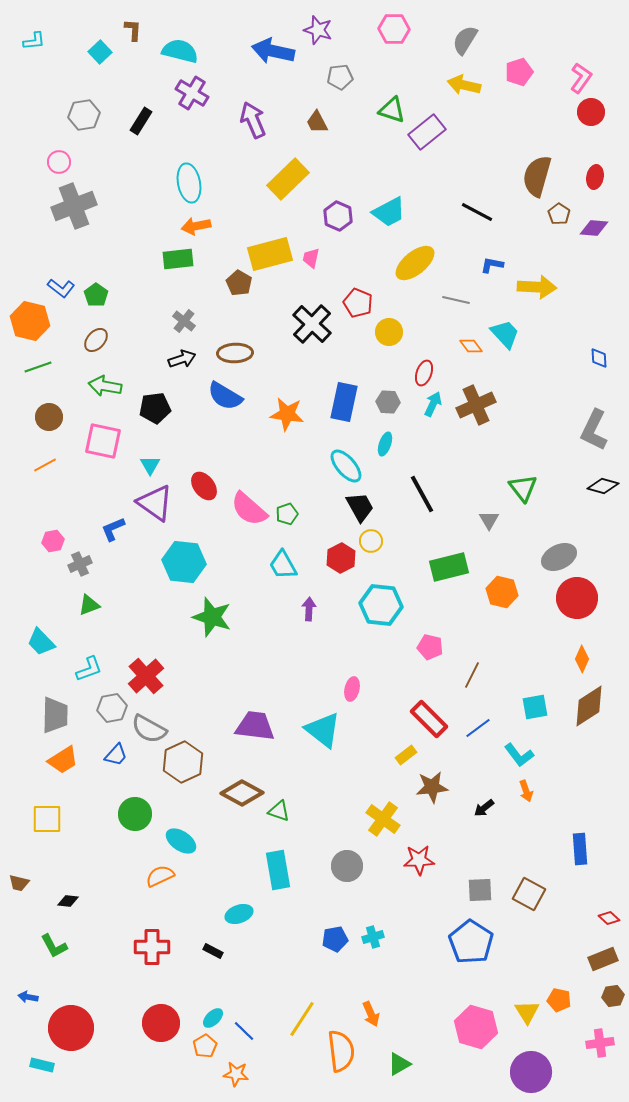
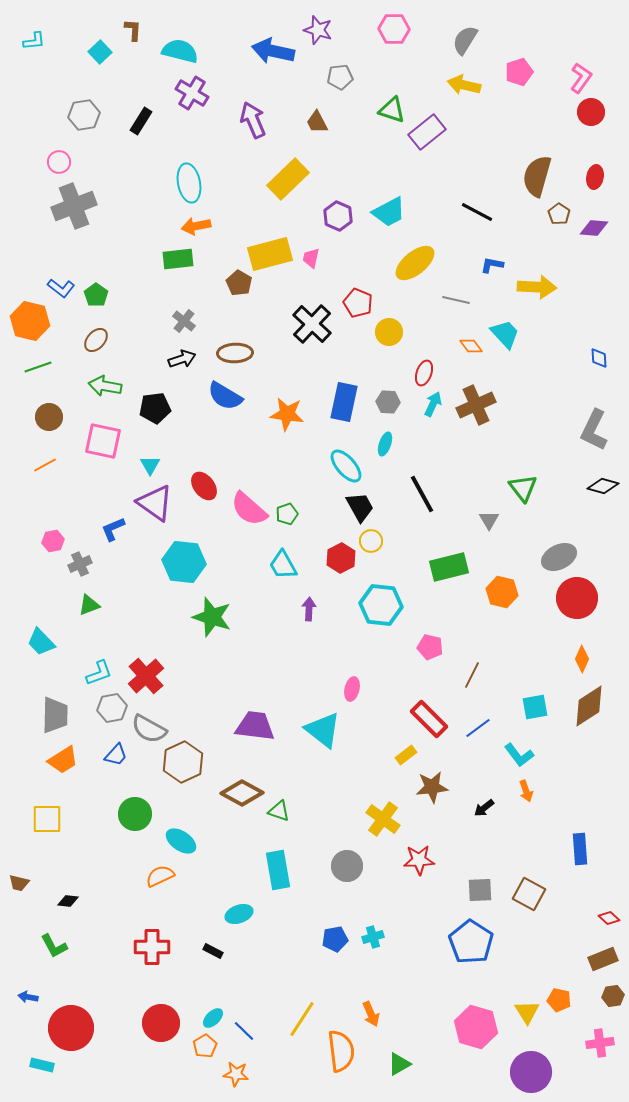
cyan L-shape at (89, 669): moved 10 px right, 4 px down
